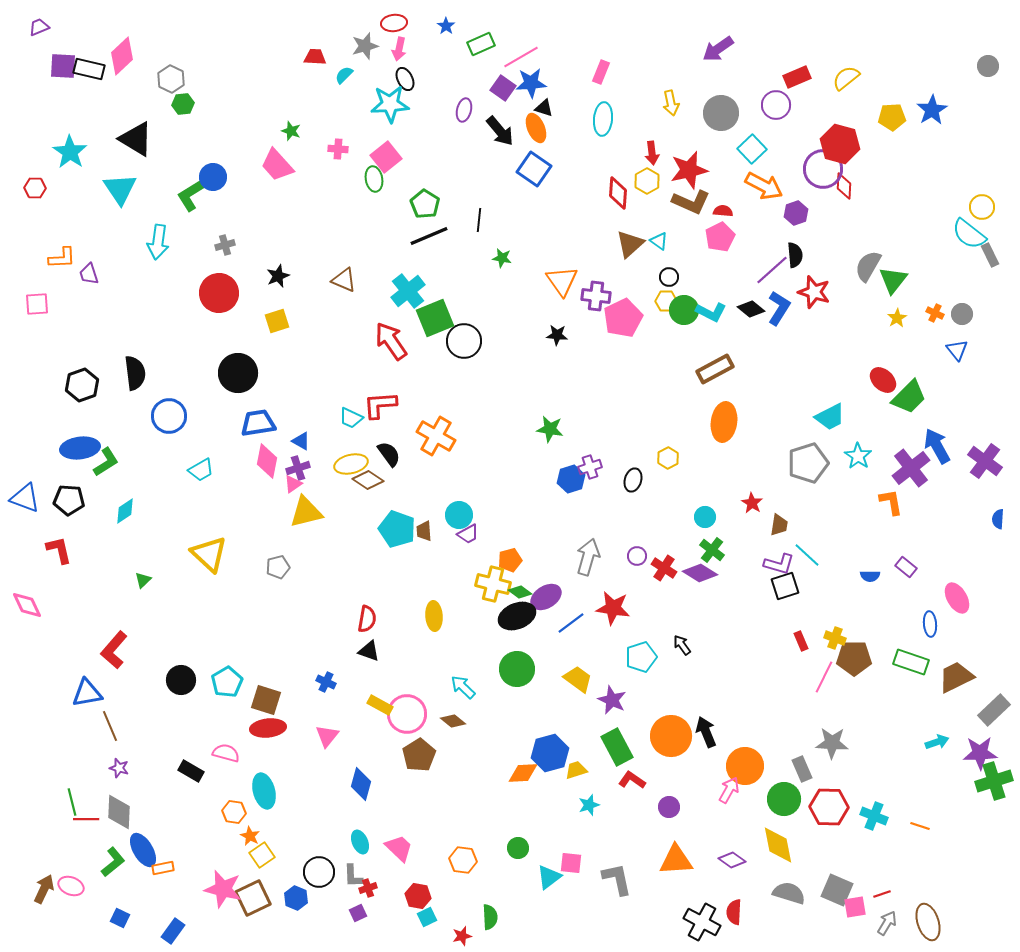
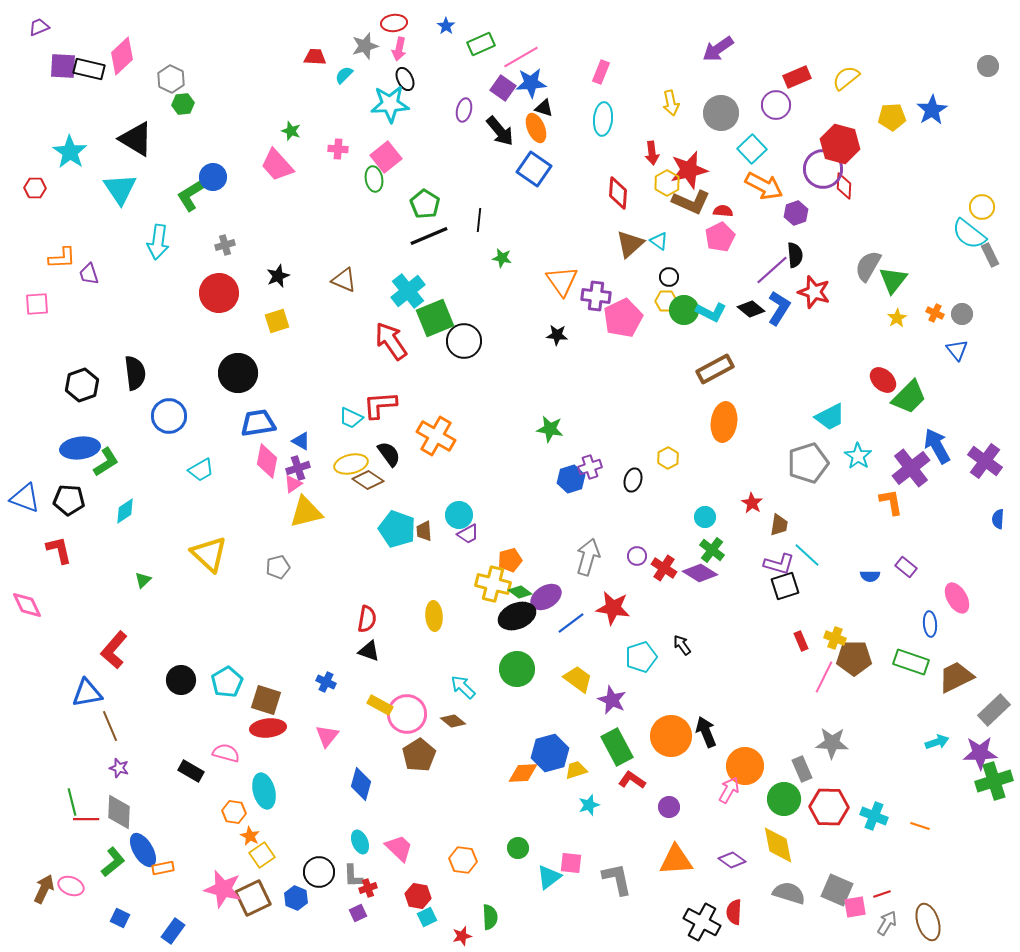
yellow hexagon at (647, 181): moved 20 px right, 2 px down
